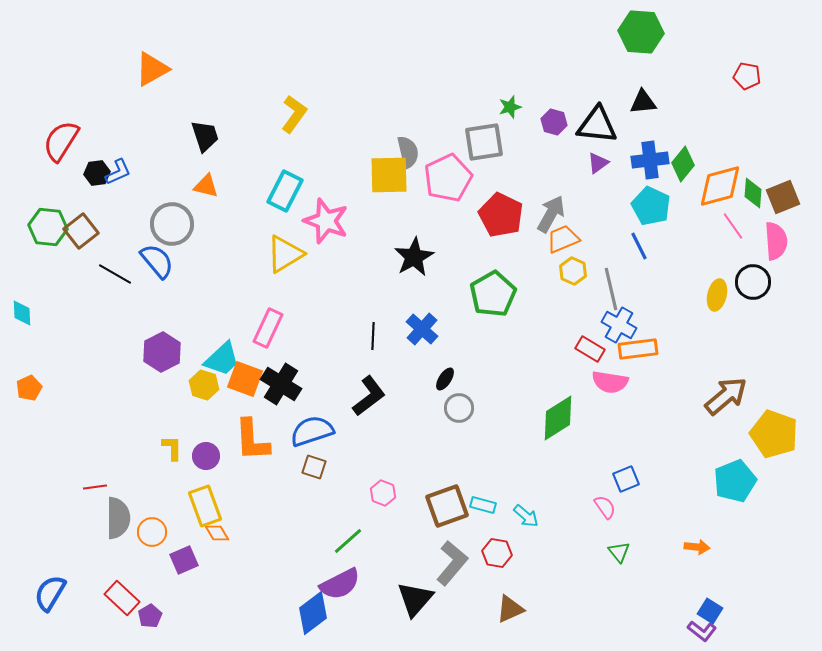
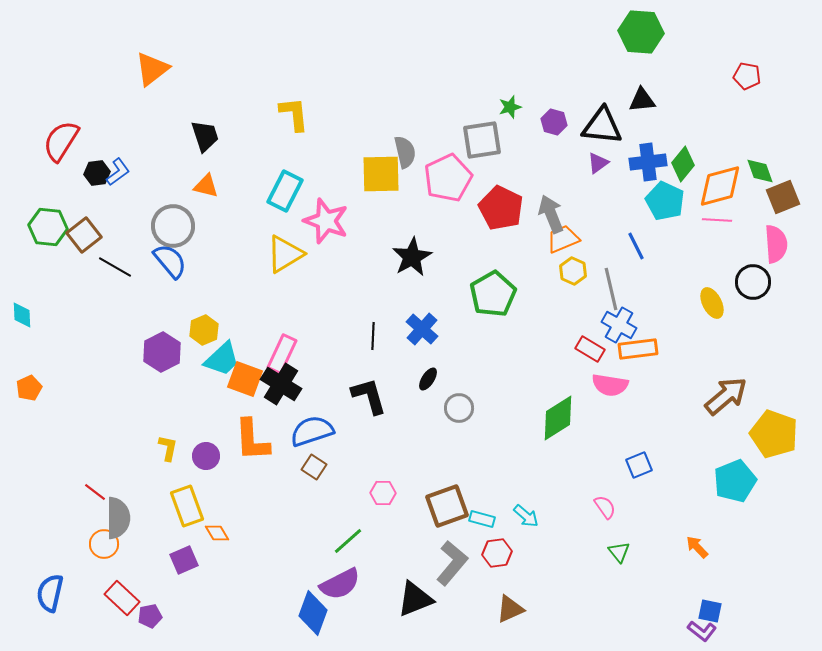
orange triangle at (152, 69): rotated 9 degrees counterclockwise
black triangle at (643, 102): moved 1 px left, 2 px up
yellow L-shape at (294, 114): rotated 42 degrees counterclockwise
black triangle at (597, 125): moved 5 px right, 1 px down
gray square at (484, 142): moved 2 px left, 2 px up
gray semicircle at (408, 152): moved 3 px left
blue cross at (650, 160): moved 2 px left, 2 px down
blue L-shape at (118, 172): rotated 12 degrees counterclockwise
yellow square at (389, 175): moved 8 px left, 1 px up
green diamond at (753, 193): moved 7 px right, 22 px up; rotated 24 degrees counterclockwise
cyan pentagon at (651, 206): moved 14 px right, 5 px up
gray arrow at (551, 214): rotated 51 degrees counterclockwise
red pentagon at (501, 215): moved 7 px up
gray circle at (172, 224): moved 1 px right, 2 px down
pink line at (733, 226): moved 16 px left, 6 px up; rotated 52 degrees counterclockwise
brown square at (81, 231): moved 3 px right, 4 px down
pink semicircle at (776, 241): moved 3 px down
blue line at (639, 246): moved 3 px left
black star at (414, 257): moved 2 px left
blue semicircle at (157, 261): moved 13 px right
black line at (115, 274): moved 7 px up
yellow ellipse at (717, 295): moved 5 px left, 8 px down; rotated 40 degrees counterclockwise
cyan diamond at (22, 313): moved 2 px down
pink rectangle at (268, 328): moved 14 px right, 26 px down
black ellipse at (445, 379): moved 17 px left
pink semicircle at (610, 382): moved 3 px down
yellow hexagon at (204, 385): moved 55 px up; rotated 20 degrees clockwise
black L-shape at (369, 396): rotated 69 degrees counterclockwise
yellow L-shape at (172, 448): moved 4 px left; rotated 12 degrees clockwise
brown square at (314, 467): rotated 15 degrees clockwise
blue square at (626, 479): moved 13 px right, 14 px up
red line at (95, 487): moved 5 px down; rotated 45 degrees clockwise
pink hexagon at (383, 493): rotated 20 degrees counterclockwise
cyan rectangle at (483, 505): moved 1 px left, 14 px down
yellow rectangle at (205, 506): moved 18 px left
orange circle at (152, 532): moved 48 px left, 12 px down
orange arrow at (697, 547): rotated 140 degrees counterclockwise
red hexagon at (497, 553): rotated 16 degrees counterclockwise
blue semicircle at (50, 593): rotated 18 degrees counterclockwise
black triangle at (415, 599): rotated 27 degrees clockwise
blue square at (710, 611): rotated 20 degrees counterclockwise
blue diamond at (313, 613): rotated 33 degrees counterclockwise
purple pentagon at (150, 616): rotated 20 degrees clockwise
